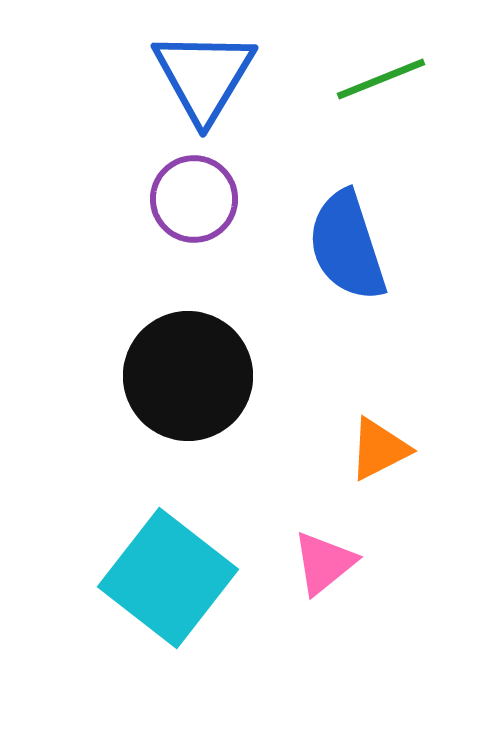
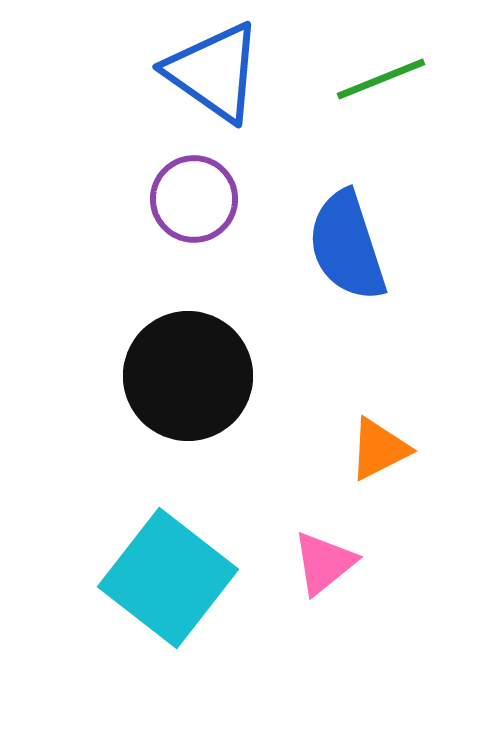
blue triangle: moved 10 px right, 4 px up; rotated 26 degrees counterclockwise
